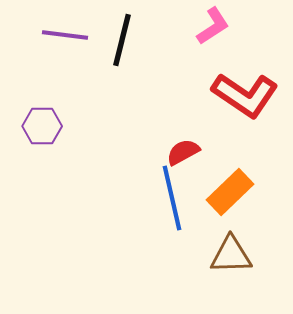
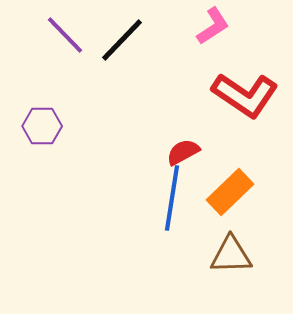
purple line: rotated 39 degrees clockwise
black line: rotated 30 degrees clockwise
blue line: rotated 22 degrees clockwise
